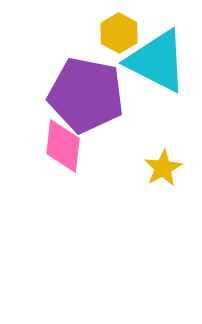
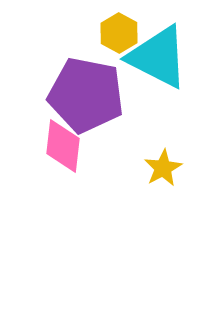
cyan triangle: moved 1 px right, 4 px up
